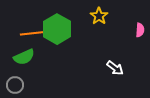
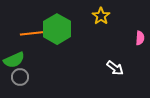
yellow star: moved 2 px right
pink semicircle: moved 8 px down
green semicircle: moved 10 px left, 3 px down
gray circle: moved 5 px right, 8 px up
